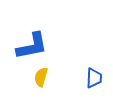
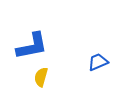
blue trapezoid: moved 4 px right, 16 px up; rotated 115 degrees counterclockwise
